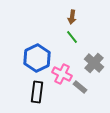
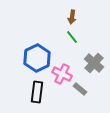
gray rectangle: moved 2 px down
